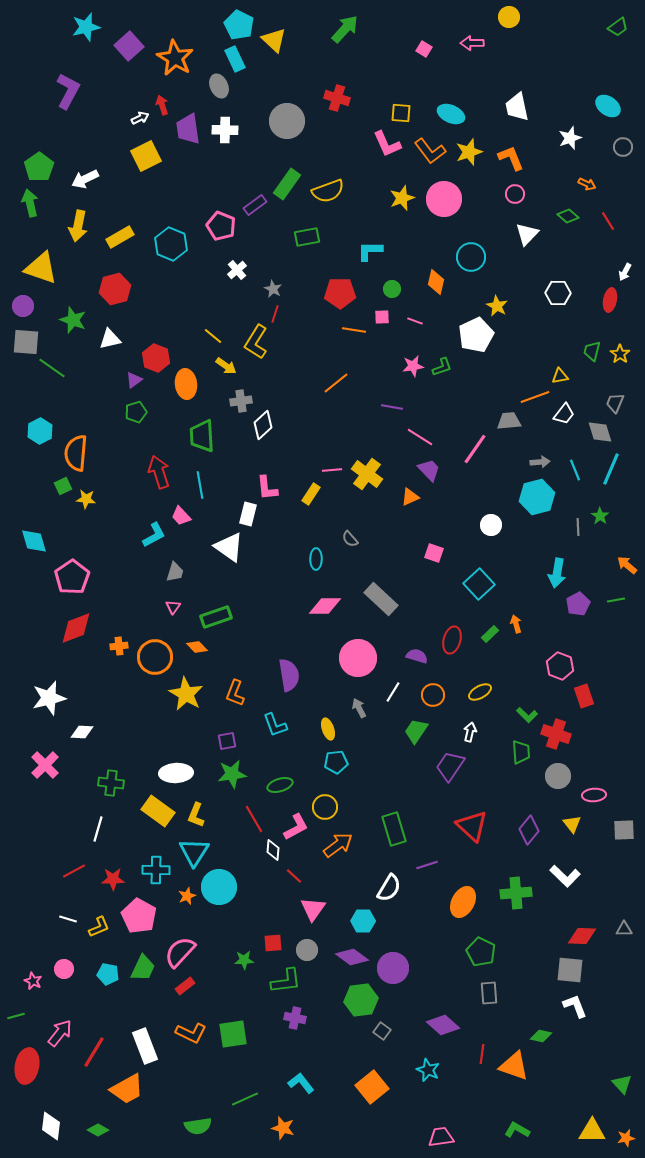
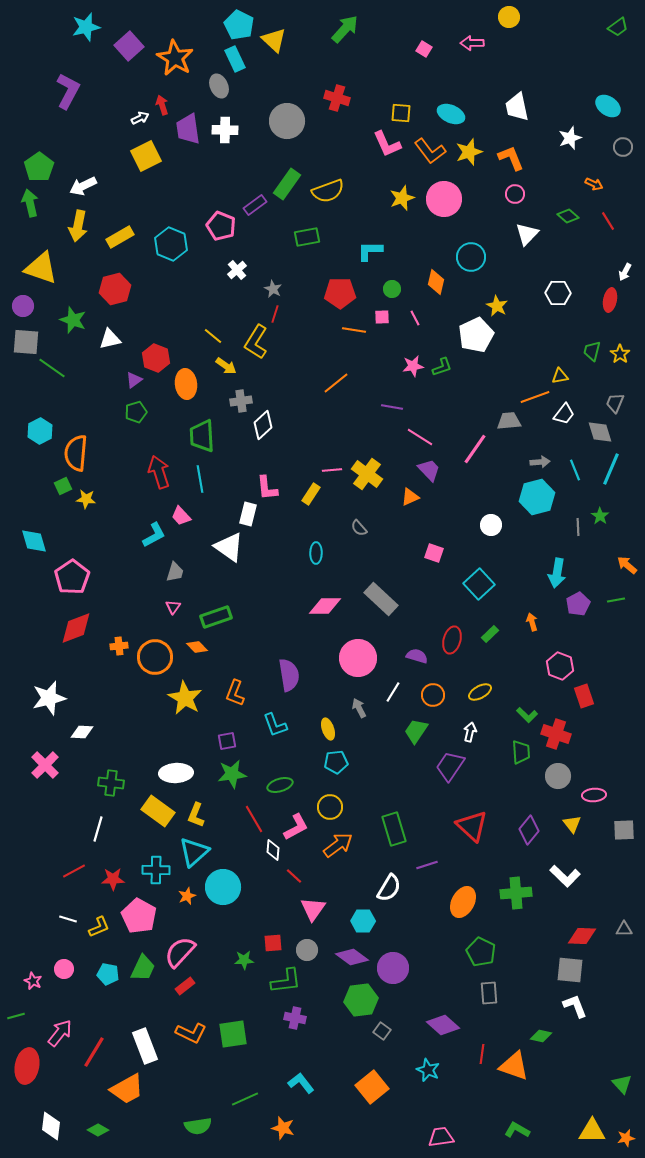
white arrow at (85, 179): moved 2 px left, 7 px down
orange arrow at (587, 184): moved 7 px right
pink line at (415, 321): moved 3 px up; rotated 42 degrees clockwise
cyan line at (200, 485): moved 6 px up
gray semicircle at (350, 539): moved 9 px right, 11 px up
cyan ellipse at (316, 559): moved 6 px up
orange arrow at (516, 624): moved 16 px right, 2 px up
yellow star at (186, 694): moved 1 px left, 4 px down
yellow circle at (325, 807): moved 5 px right
cyan triangle at (194, 852): rotated 16 degrees clockwise
cyan circle at (219, 887): moved 4 px right
